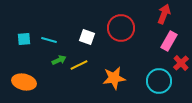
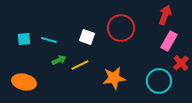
red arrow: moved 1 px right, 1 px down
yellow line: moved 1 px right
